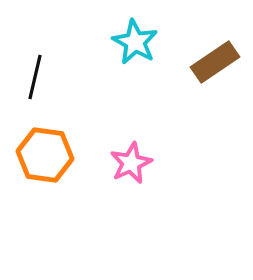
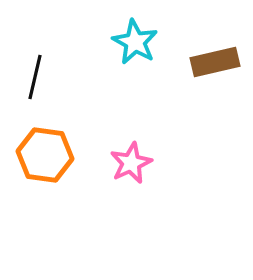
brown rectangle: rotated 21 degrees clockwise
